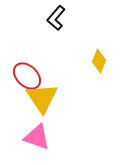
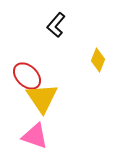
black L-shape: moved 7 px down
yellow diamond: moved 1 px left, 1 px up
pink triangle: moved 2 px left, 1 px up
